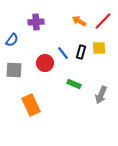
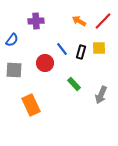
purple cross: moved 1 px up
blue line: moved 1 px left, 4 px up
green rectangle: rotated 24 degrees clockwise
